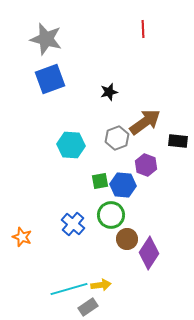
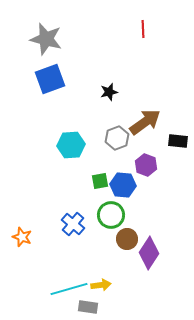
cyan hexagon: rotated 8 degrees counterclockwise
gray rectangle: rotated 42 degrees clockwise
